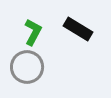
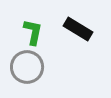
green L-shape: rotated 16 degrees counterclockwise
